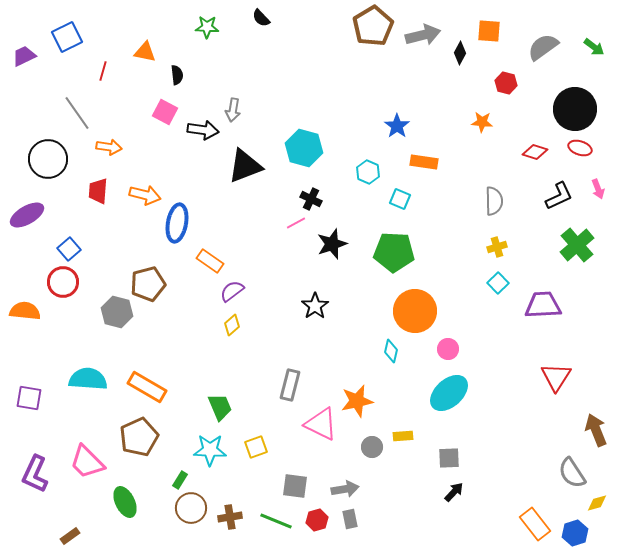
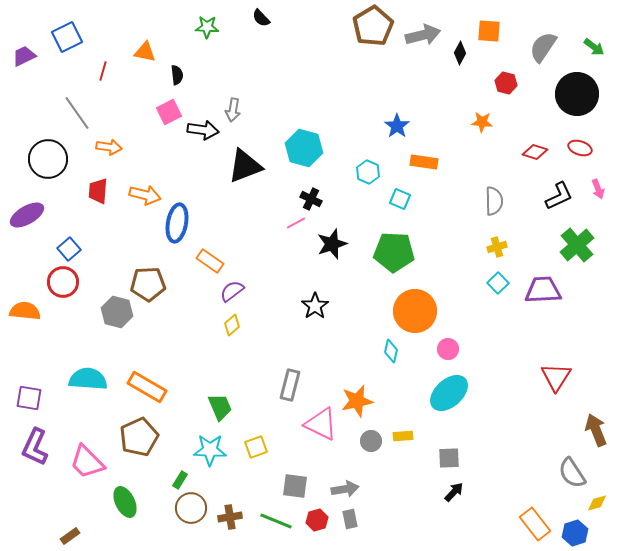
gray semicircle at (543, 47): rotated 20 degrees counterclockwise
black circle at (575, 109): moved 2 px right, 15 px up
pink square at (165, 112): moved 4 px right; rotated 35 degrees clockwise
brown pentagon at (148, 284): rotated 12 degrees clockwise
purple trapezoid at (543, 305): moved 15 px up
gray circle at (372, 447): moved 1 px left, 6 px up
purple L-shape at (35, 474): moved 27 px up
